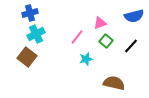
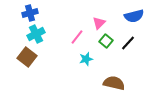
pink triangle: moved 1 px left; rotated 24 degrees counterclockwise
black line: moved 3 px left, 3 px up
